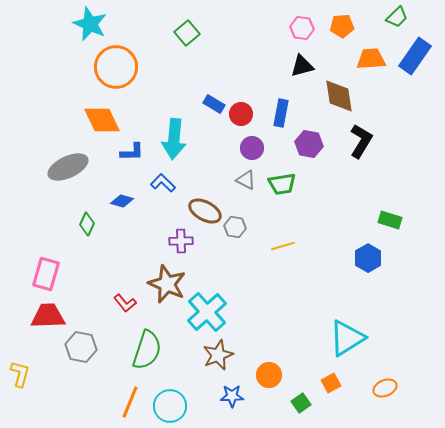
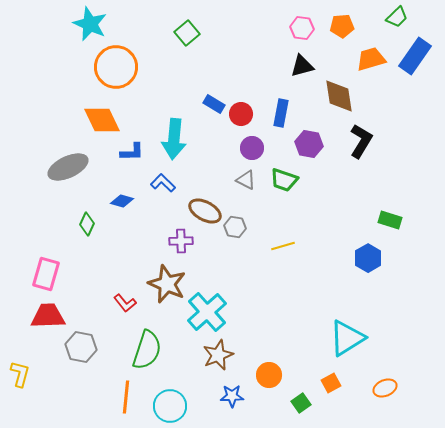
orange trapezoid at (371, 59): rotated 12 degrees counterclockwise
green trapezoid at (282, 184): moved 2 px right, 4 px up; rotated 28 degrees clockwise
orange line at (130, 402): moved 4 px left, 5 px up; rotated 16 degrees counterclockwise
